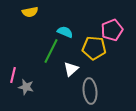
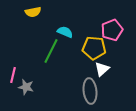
yellow semicircle: moved 3 px right
white triangle: moved 31 px right
